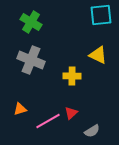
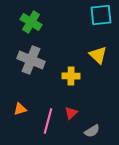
yellow triangle: rotated 18 degrees clockwise
yellow cross: moved 1 px left
pink line: rotated 45 degrees counterclockwise
